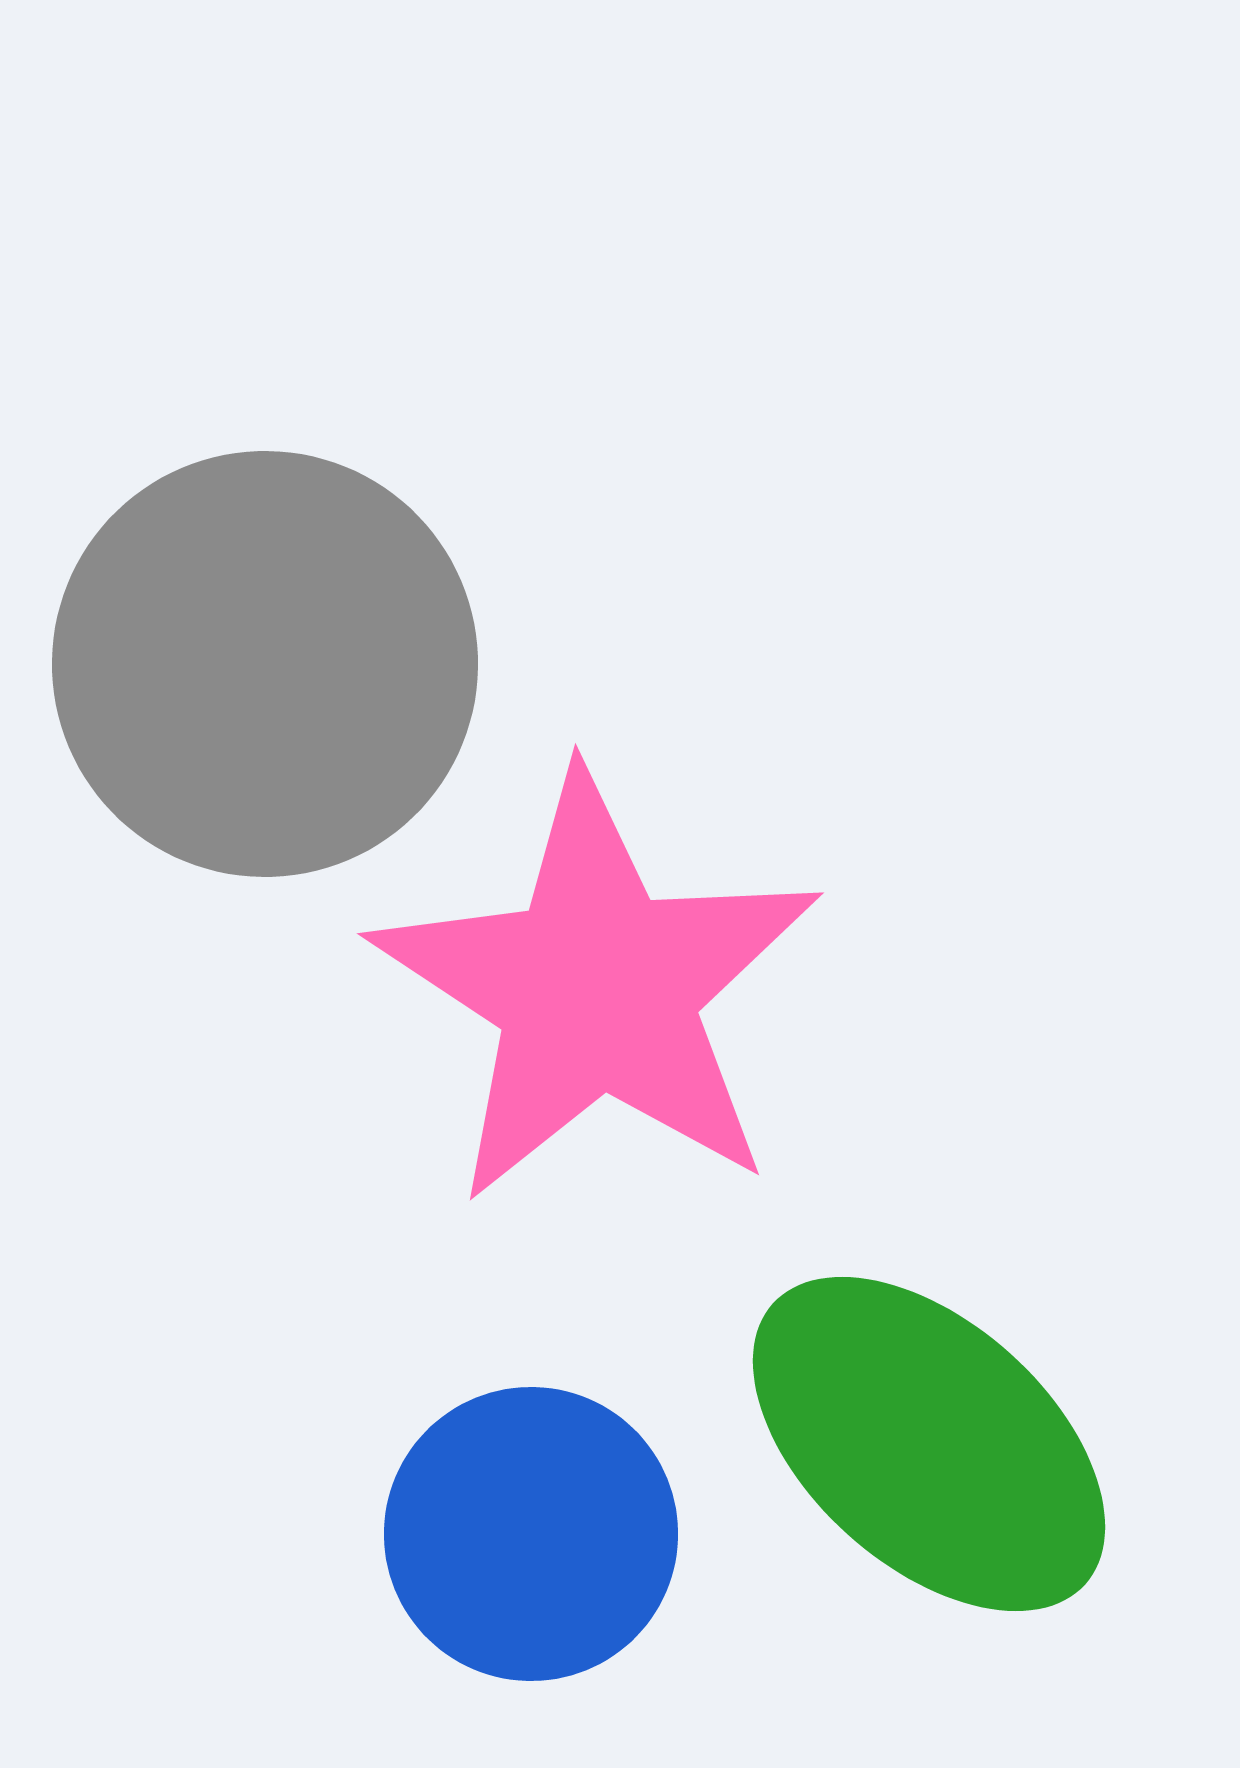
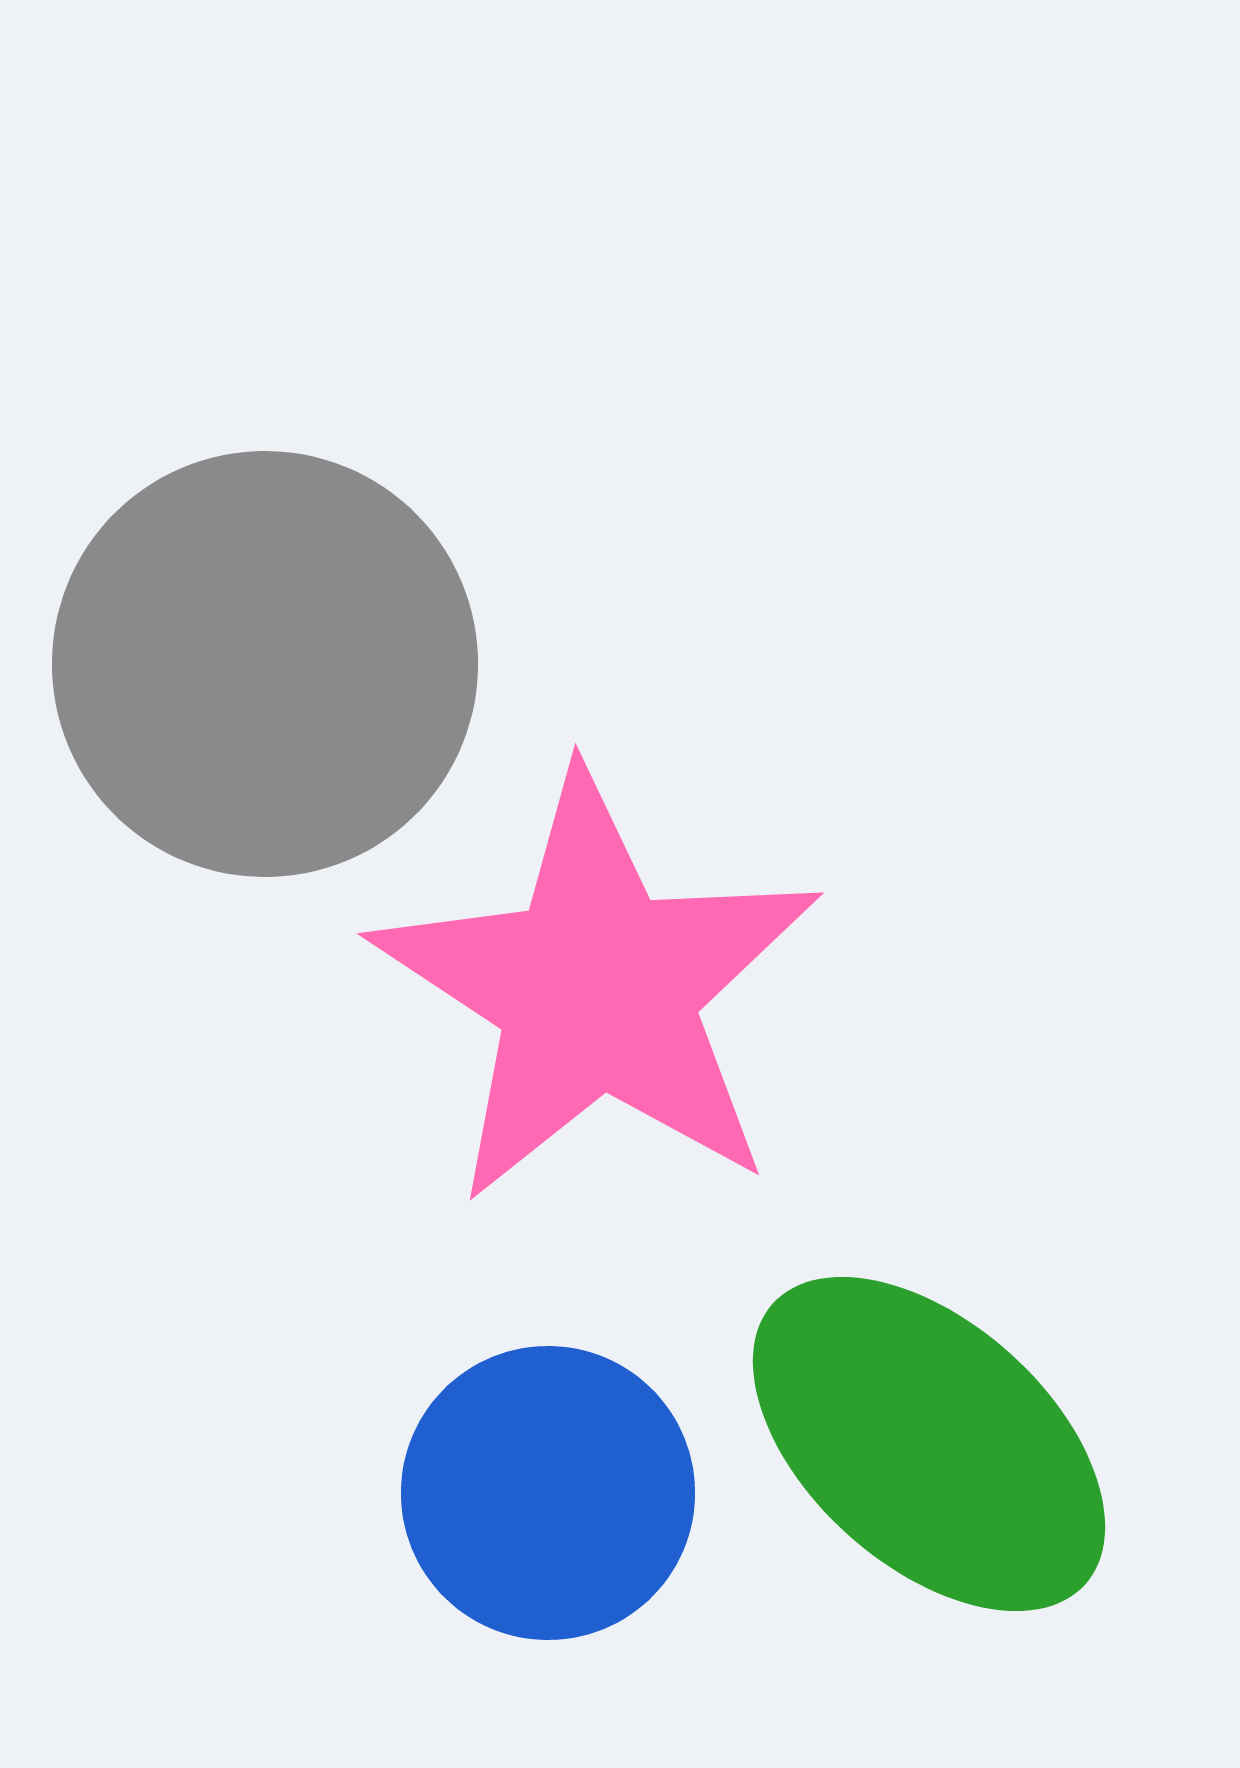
blue circle: moved 17 px right, 41 px up
